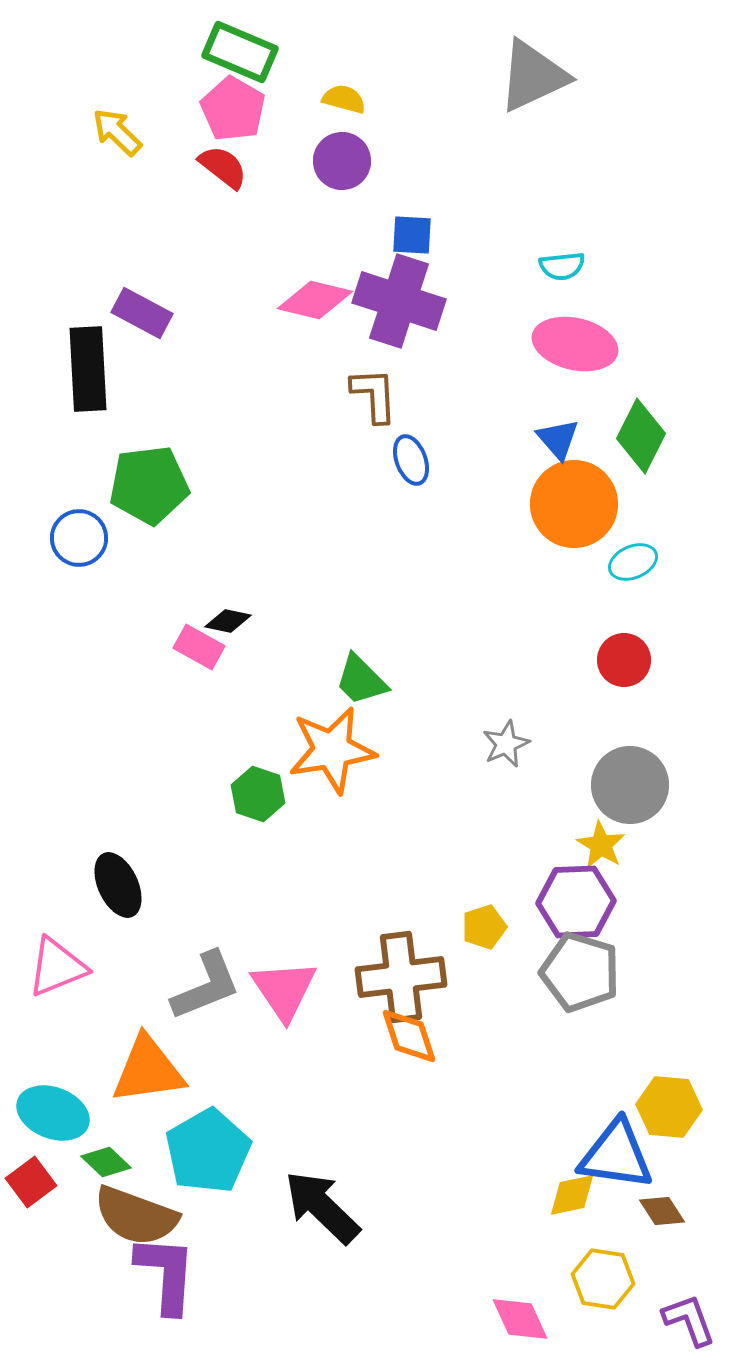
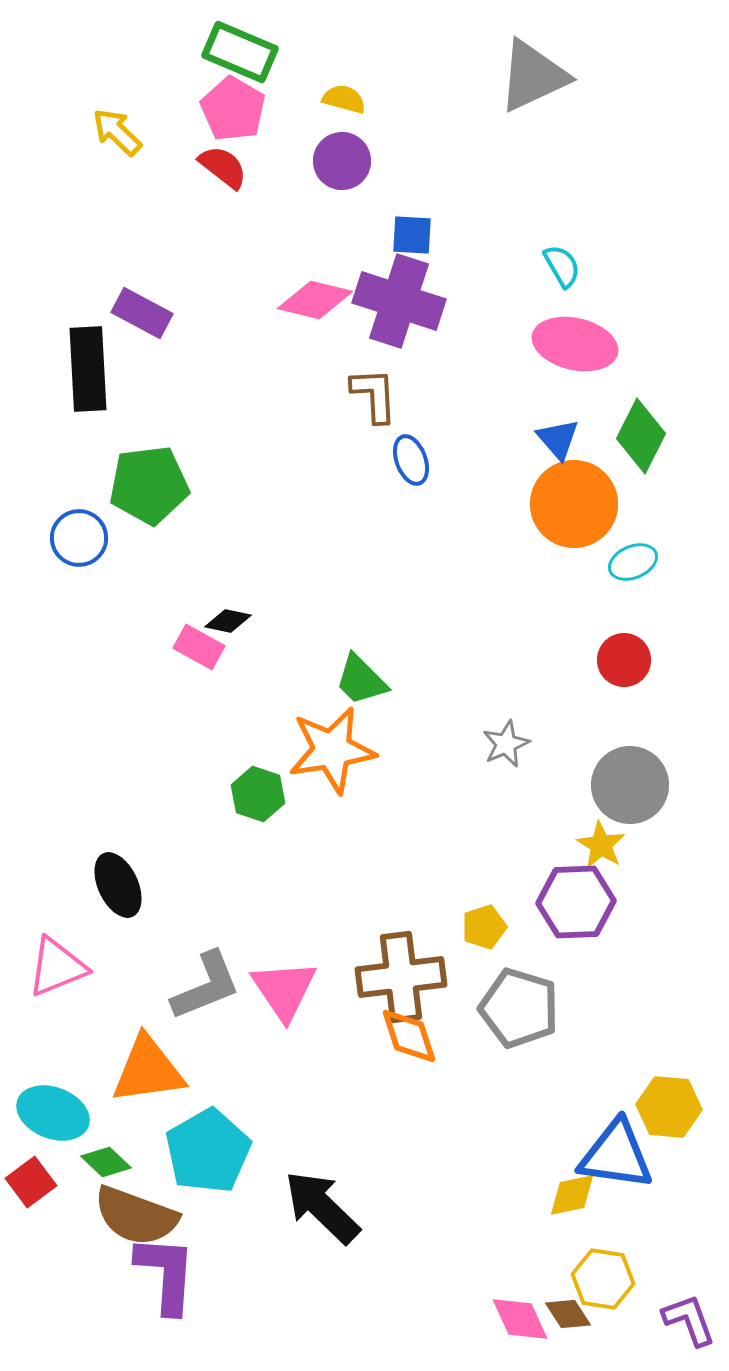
cyan semicircle at (562, 266): rotated 114 degrees counterclockwise
gray pentagon at (580, 972): moved 61 px left, 36 px down
brown diamond at (662, 1211): moved 94 px left, 103 px down
